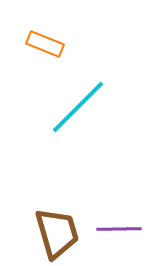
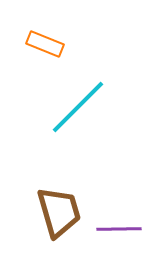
brown trapezoid: moved 2 px right, 21 px up
